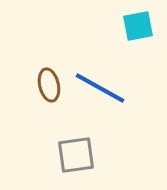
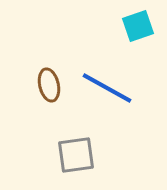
cyan square: rotated 8 degrees counterclockwise
blue line: moved 7 px right
